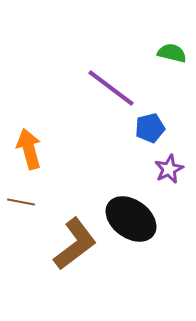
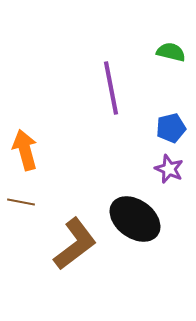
green semicircle: moved 1 px left, 1 px up
purple line: rotated 42 degrees clockwise
blue pentagon: moved 21 px right
orange arrow: moved 4 px left, 1 px down
purple star: rotated 24 degrees counterclockwise
black ellipse: moved 4 px right
